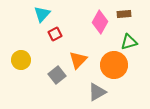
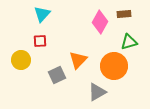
red square: moved 15 px left, 7 px down; rotated 24 degrees clockwise
orange circle: moved 1 px down
gray square: rotated 12 degrees clockwise
